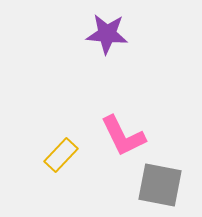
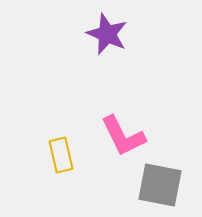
purple star: rotated 18 degrees clockwise
yellow rectangle: rotated 56 degrees counterclockwise
